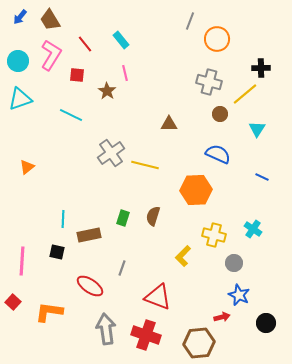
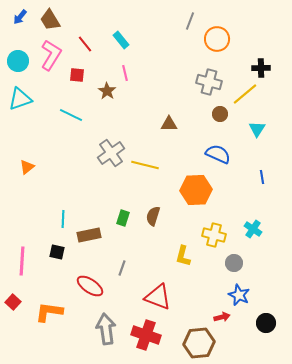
blue line at (262, 177): rotated 56 degrees clockwise
yellow L-shape at (183, 256): rotated 30 degrees counterclockwise
